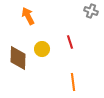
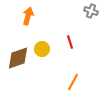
orange arrow: rotated 42 degrees clockwise
brown diamond: rotated 70 degrees clockwise
orange line: rotated 36 degrees clockwise
